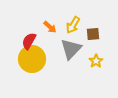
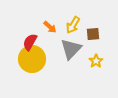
red semicircle: moved 1 px right, 1 px down
